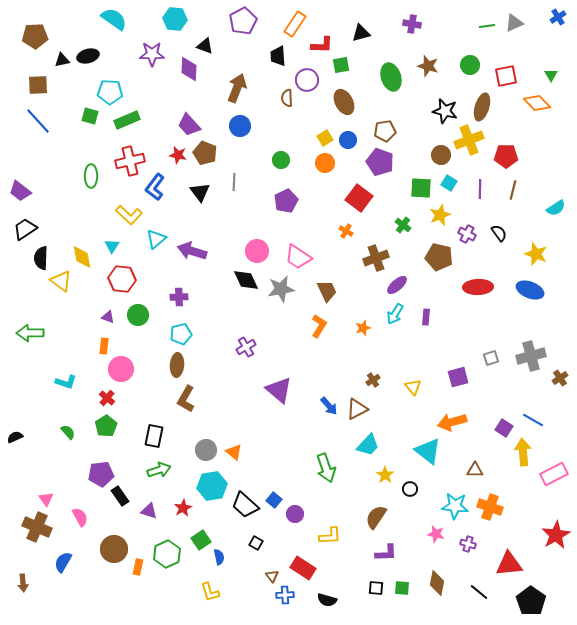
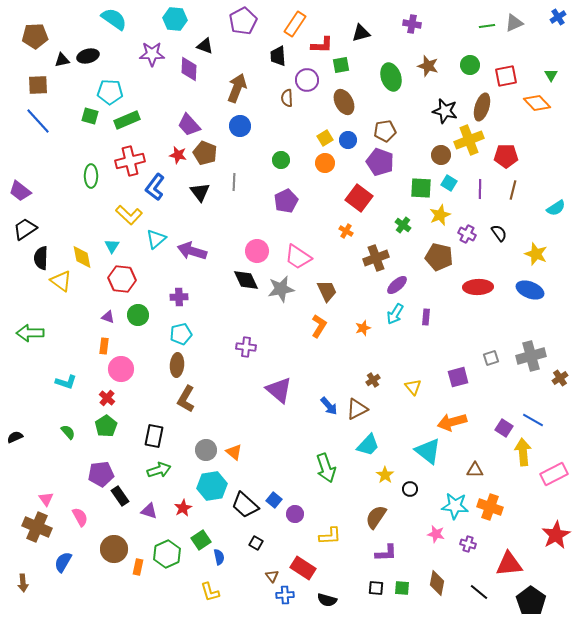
purple cross at (246, 347): rotated 36 degrees clockwise
